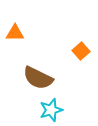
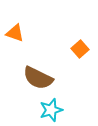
orange triangle: rotated 18 degrees clockwise
orange square: moved 1 px left, 2 px up
